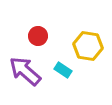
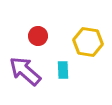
yellow hexagon: moved 4 px up
cyan rectangle: rotated 54 degrees clockwise
